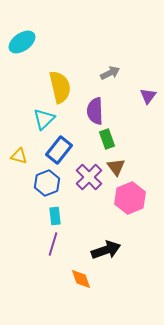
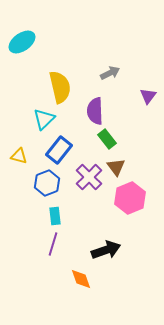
green rectangle: rotated 18 degrees counterclockwise
